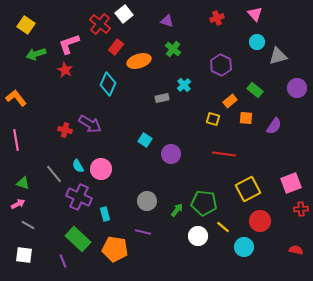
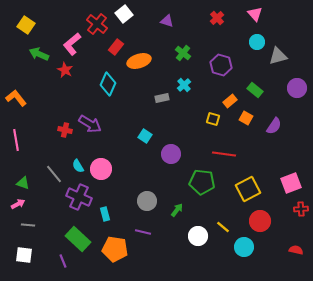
red cross at (217, 18): rotated 24 degrees counterclockwise
red cross at (100, 24): moved 3 px left
pink L-shape at (69, 44): moved 3 px right; rotated 20 degrees counterclockwise
green cross at (173, 49): moved 10 px right, 4 px down
green arrow at (36, 54): moved 3 px right; rotated 42 degrees clockwise
purple hexagon at (221, 65): rotated 10 degrees counterclockwise
orange square at (246, 118): rotated 24 degrees clockwise
cyan square at (145, 140): moved 4 px up
green pentagon at (204, 203): moved 2 px left, 21 px up
gray line at (28, 225): rotated 24 degrees counterclockwise
